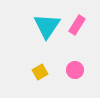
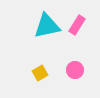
cyan triangle: rotated 44 degrees clockwise
yellow square: moved 1 px down
